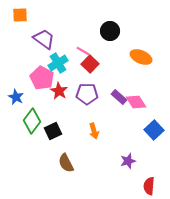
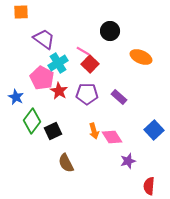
orange square: moved 1 px right, 3 px up
pink diamond: moved 24 px left, 35 px down
